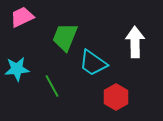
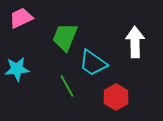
pink trapezoid: moved 1 px left, 1 px down
green line: moved 15 px right
